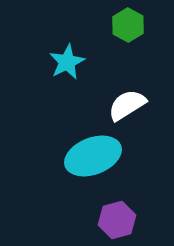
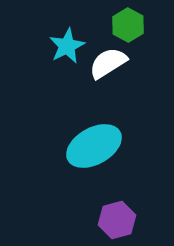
cyan star: moved 16 px up
white semicircle: moved 19 px left, 42 px up
cyan ellipse: moved 1 px right, 10 px up; rotated 8 degrees counterclockwise
